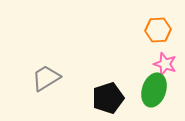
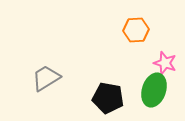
orange hexagon: moved 22 px left
pink star: moved 1 px up
black pentagon: rotated 28 degrees clockwise
